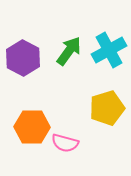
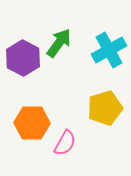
green arrow: moved 10 px left, 8 px up
yellow pentagon: moved 2 px left
orange hexagon: moved 4 px up
pink semicircle: rotated 76 degrees counterclockwise
